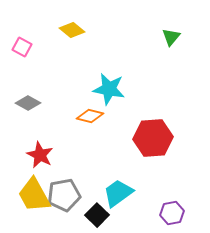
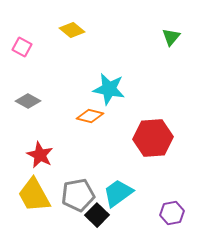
gray diamond: moved 2 px up
gray pentagon: moved 14 px right
